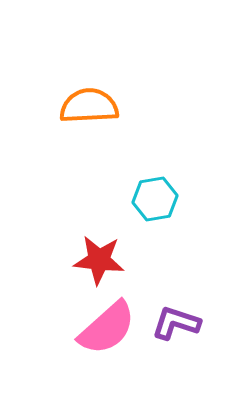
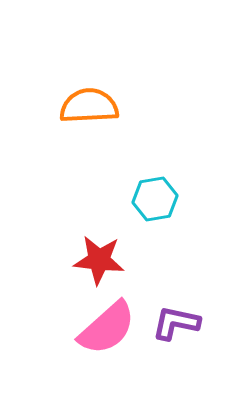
purple L-shape: rotated 6 degrees counterclockwise
